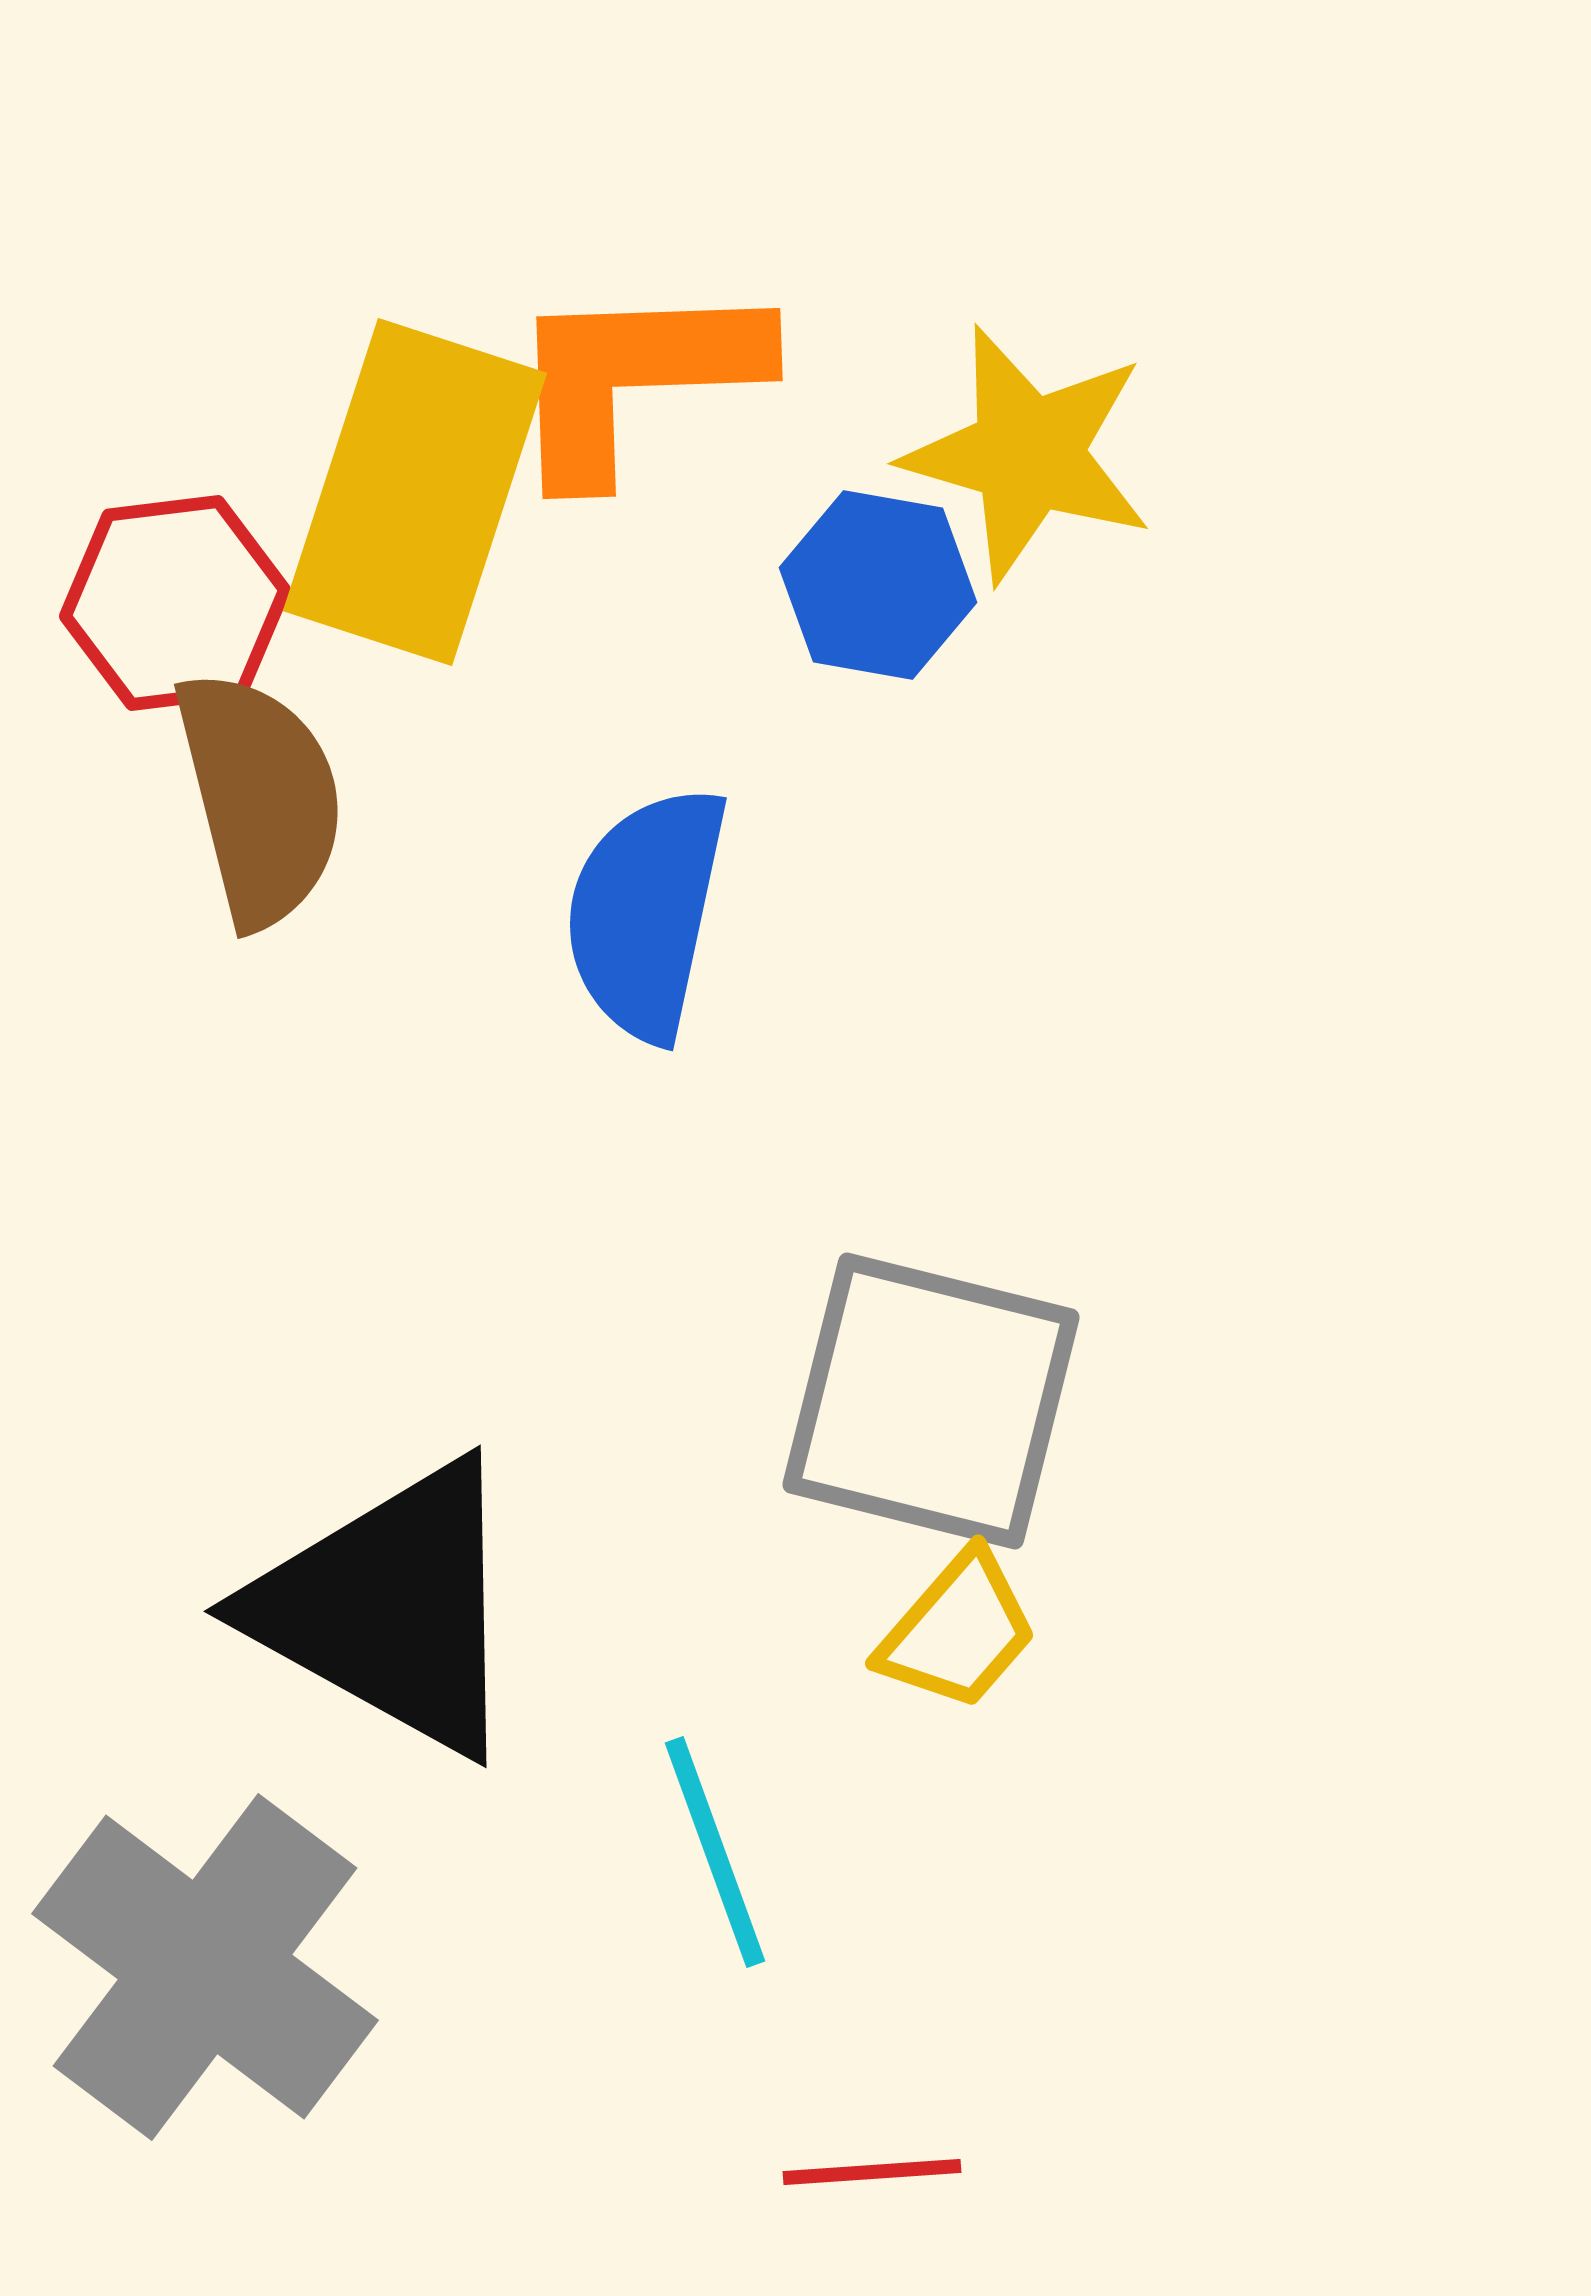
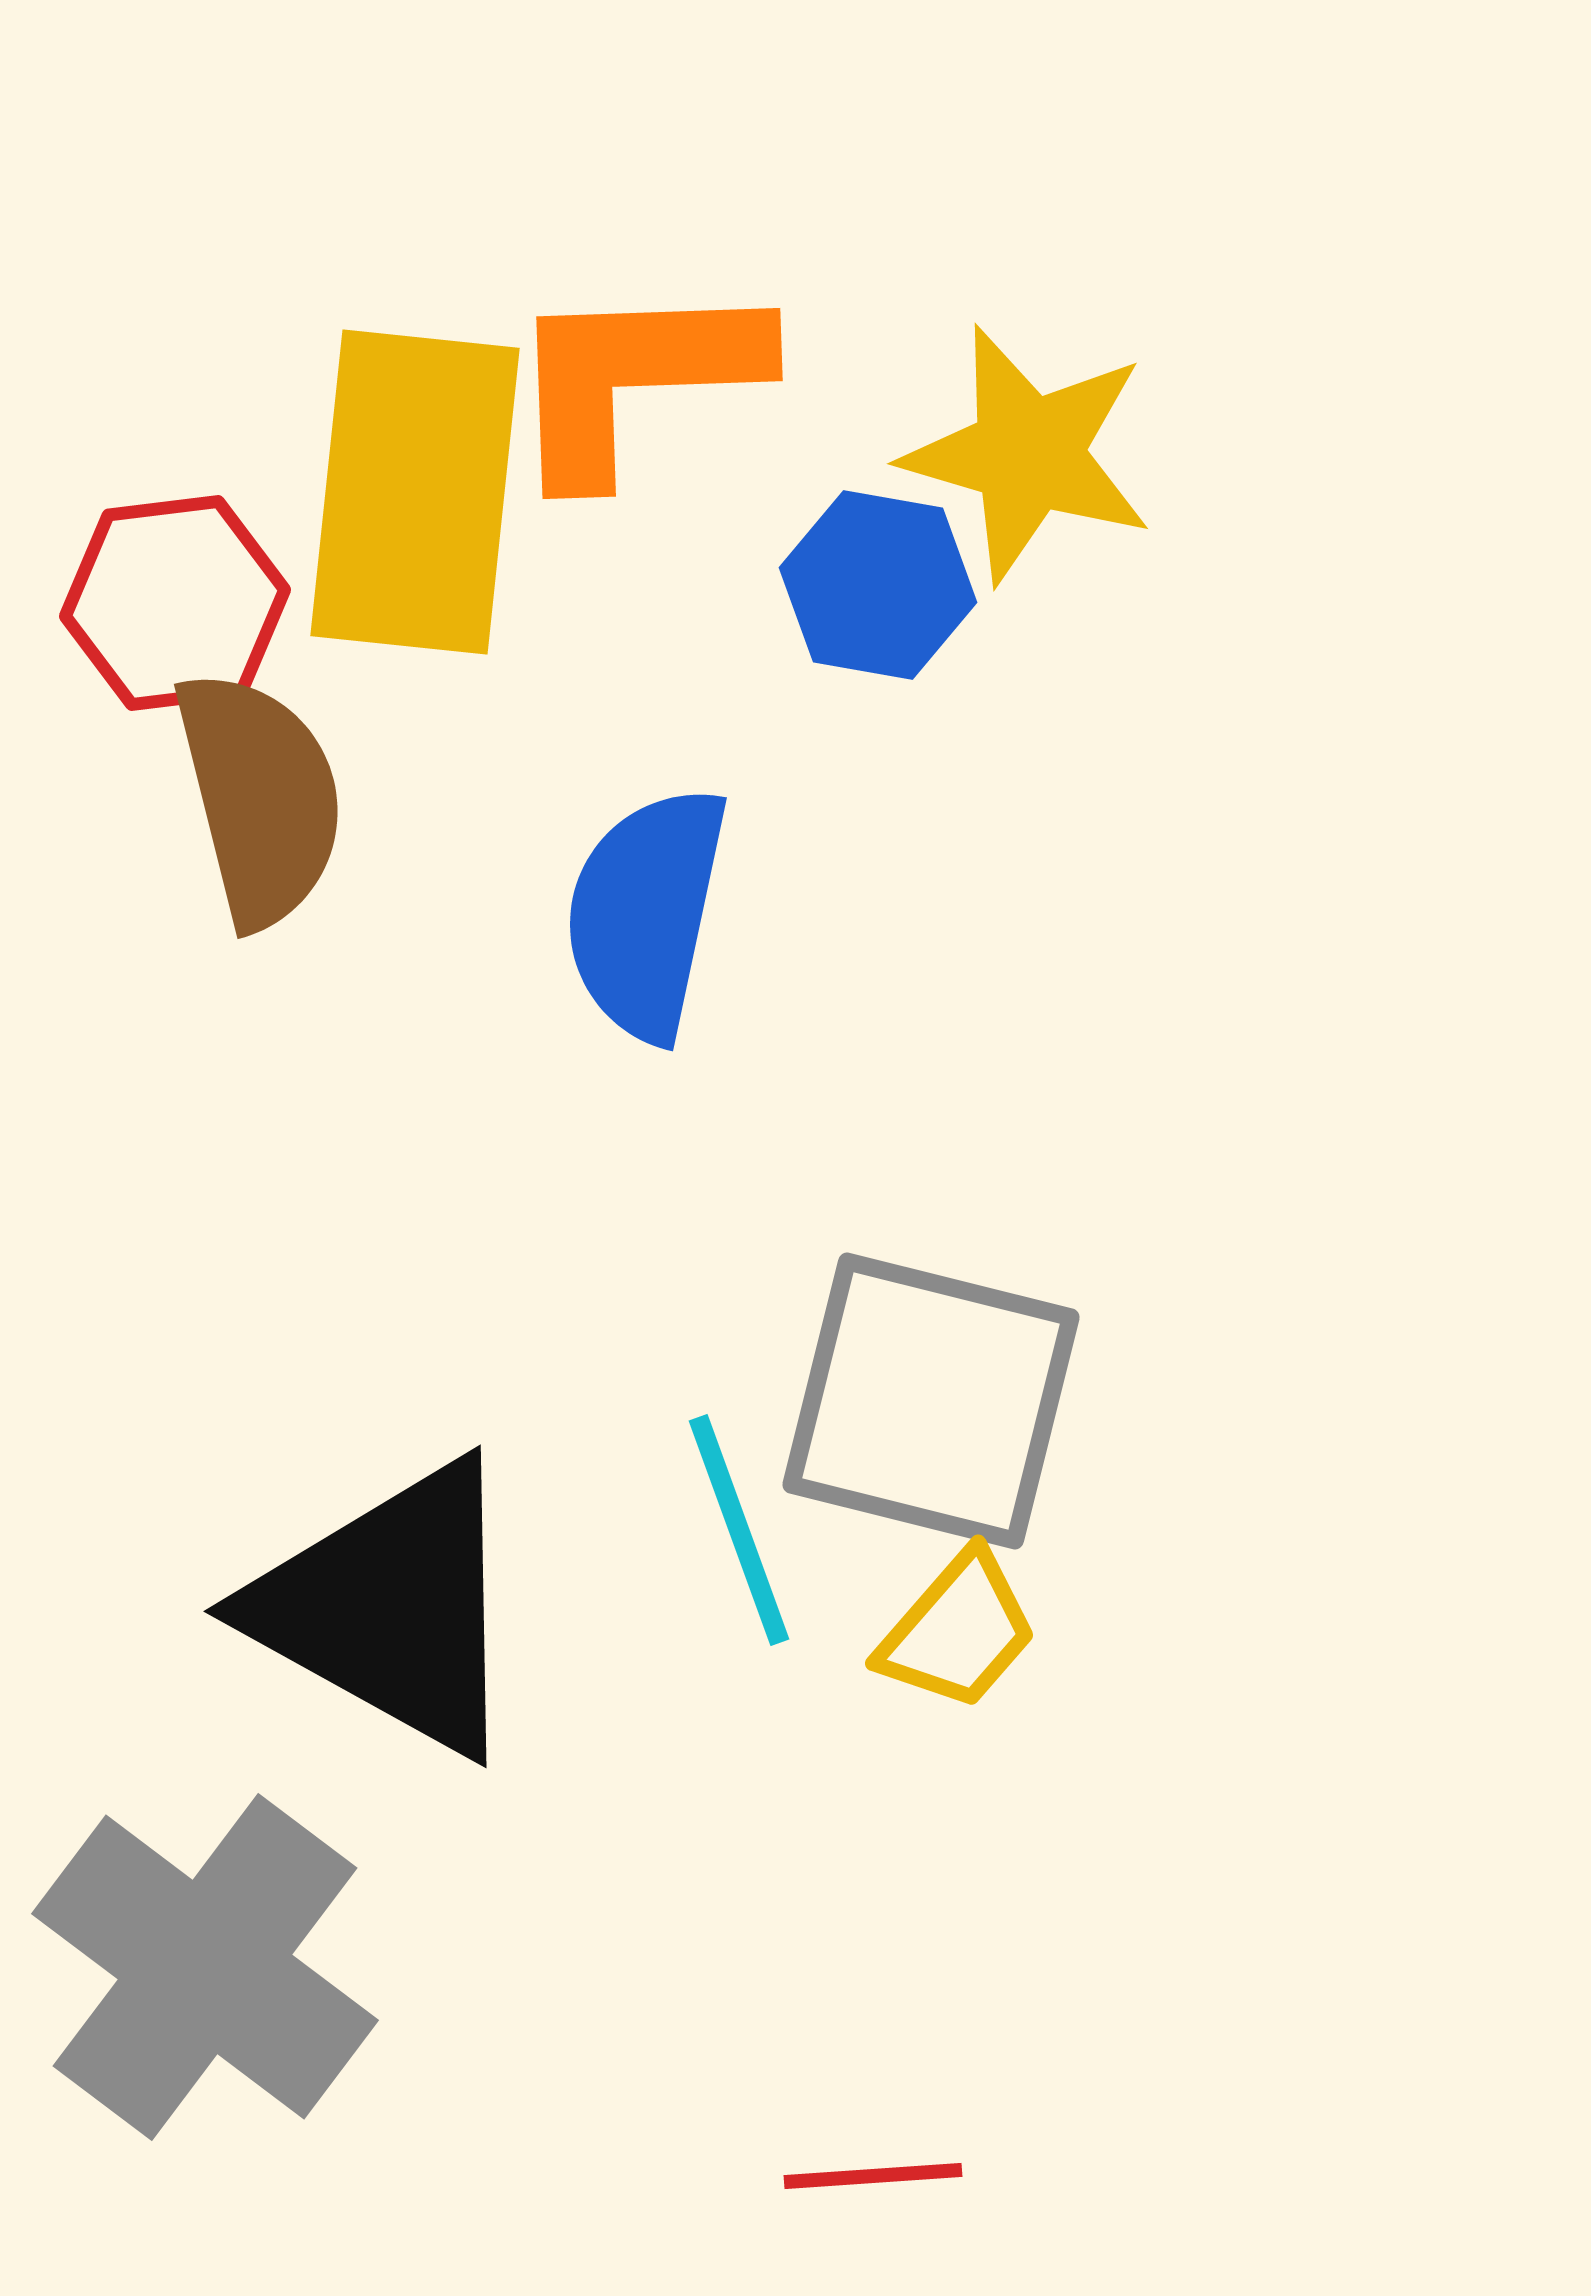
yellow rectangle: rotated 12 degrees counterclockwise
cyan line: moved 24 px right, 322 px up
red line: moved 1 px right, 4 px down
